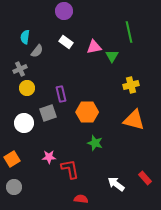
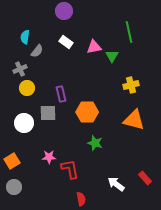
gray square: rotated 18 degrees clockwise
orange square: moved 2 px down
red semicircle: rotated 72 degrees clockwise
